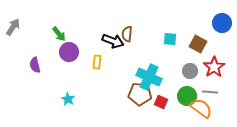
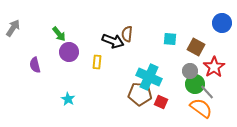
gray arrow: moved 1 px down
brown square: moved 2 px left, 3 px down
gray line: moved 3 px left; rotated 42 degrees clockwise
green circle: moved 8 px right, 12 px up
